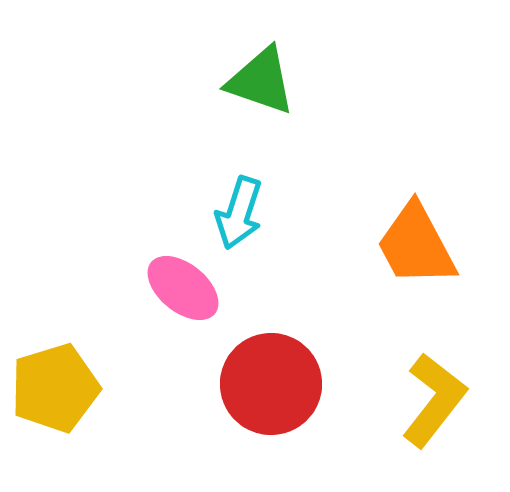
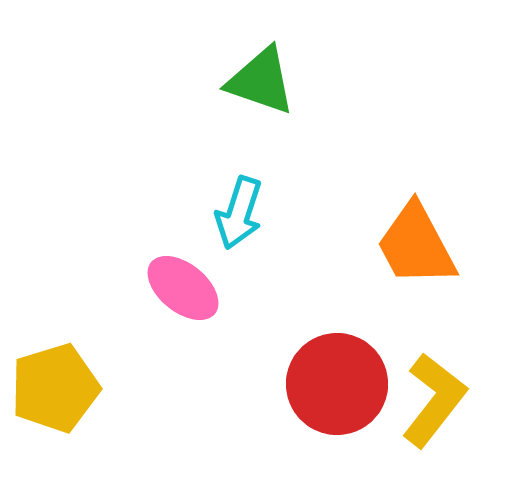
red circle: moved 66 px right
